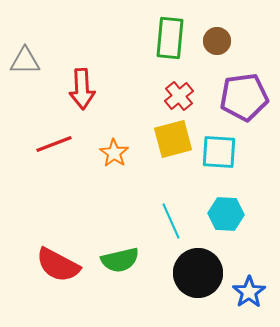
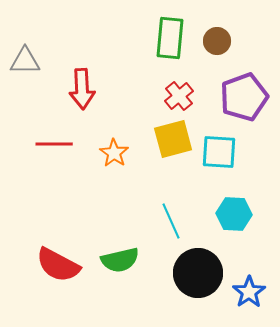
purple pentagon: rotated 12 degrees counterclockwise
red line: rotated 21 degrees clockwise
cyan hexagon: moved 8 px right
